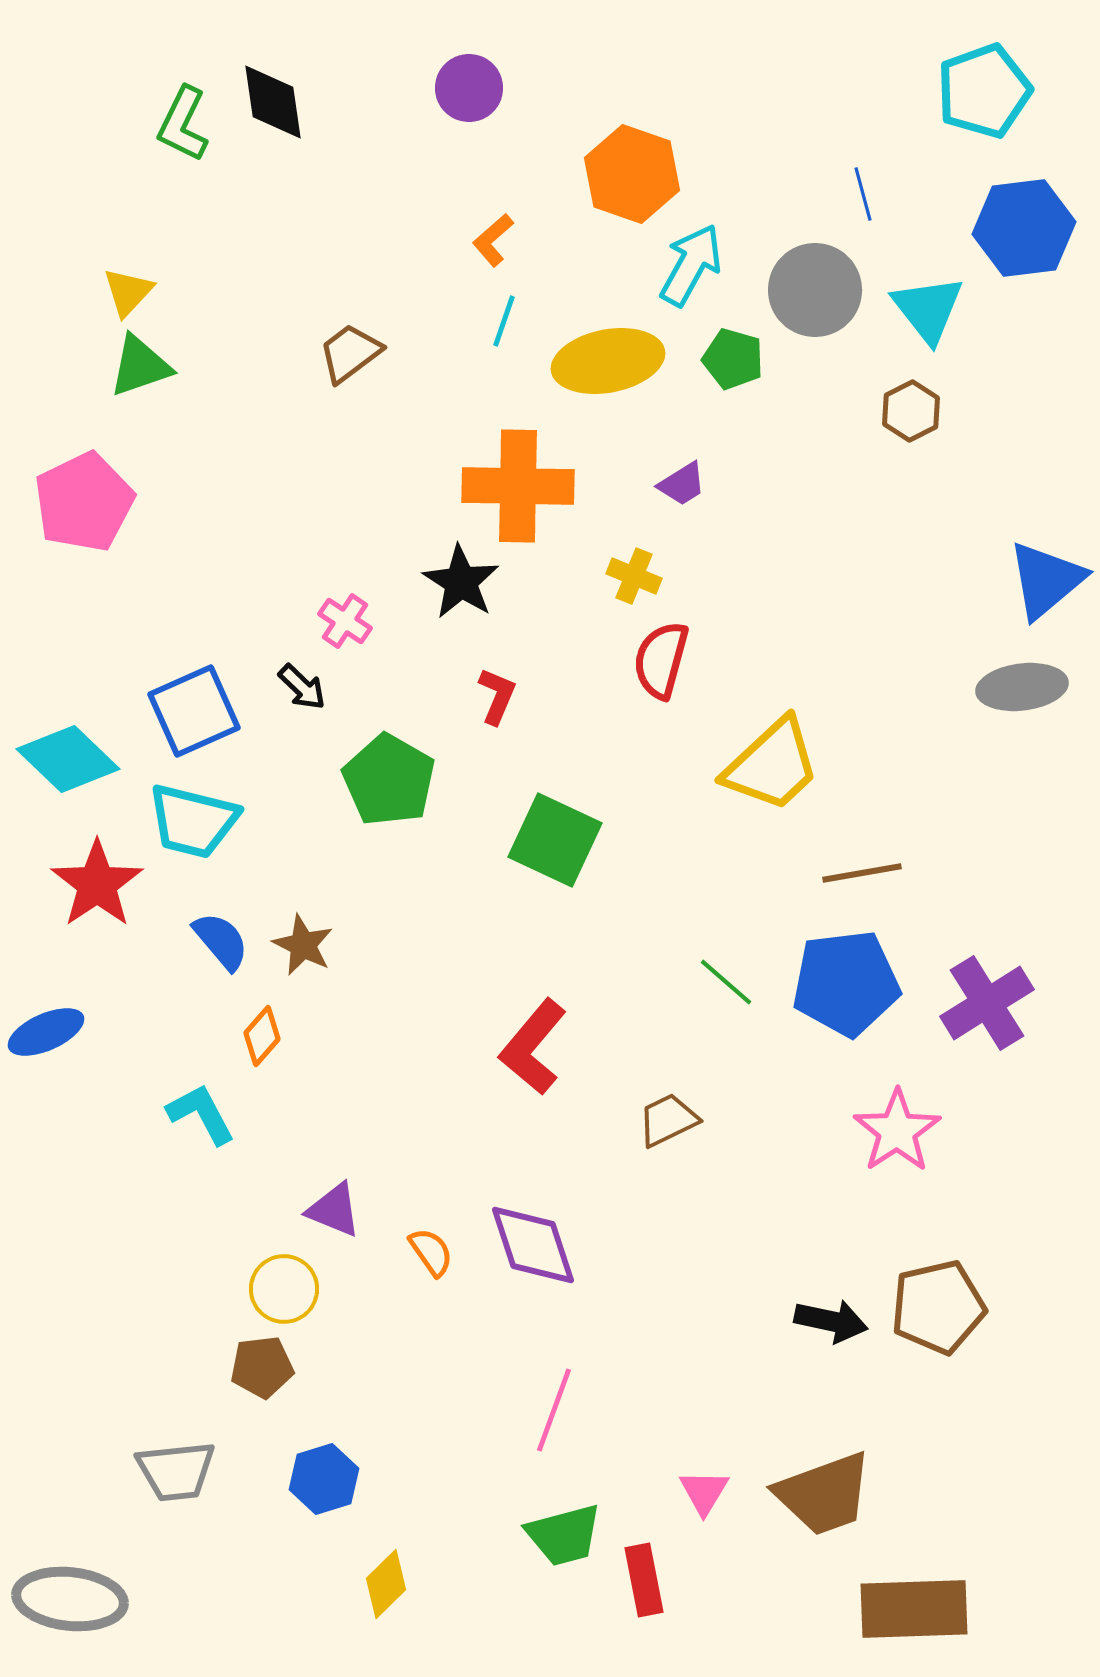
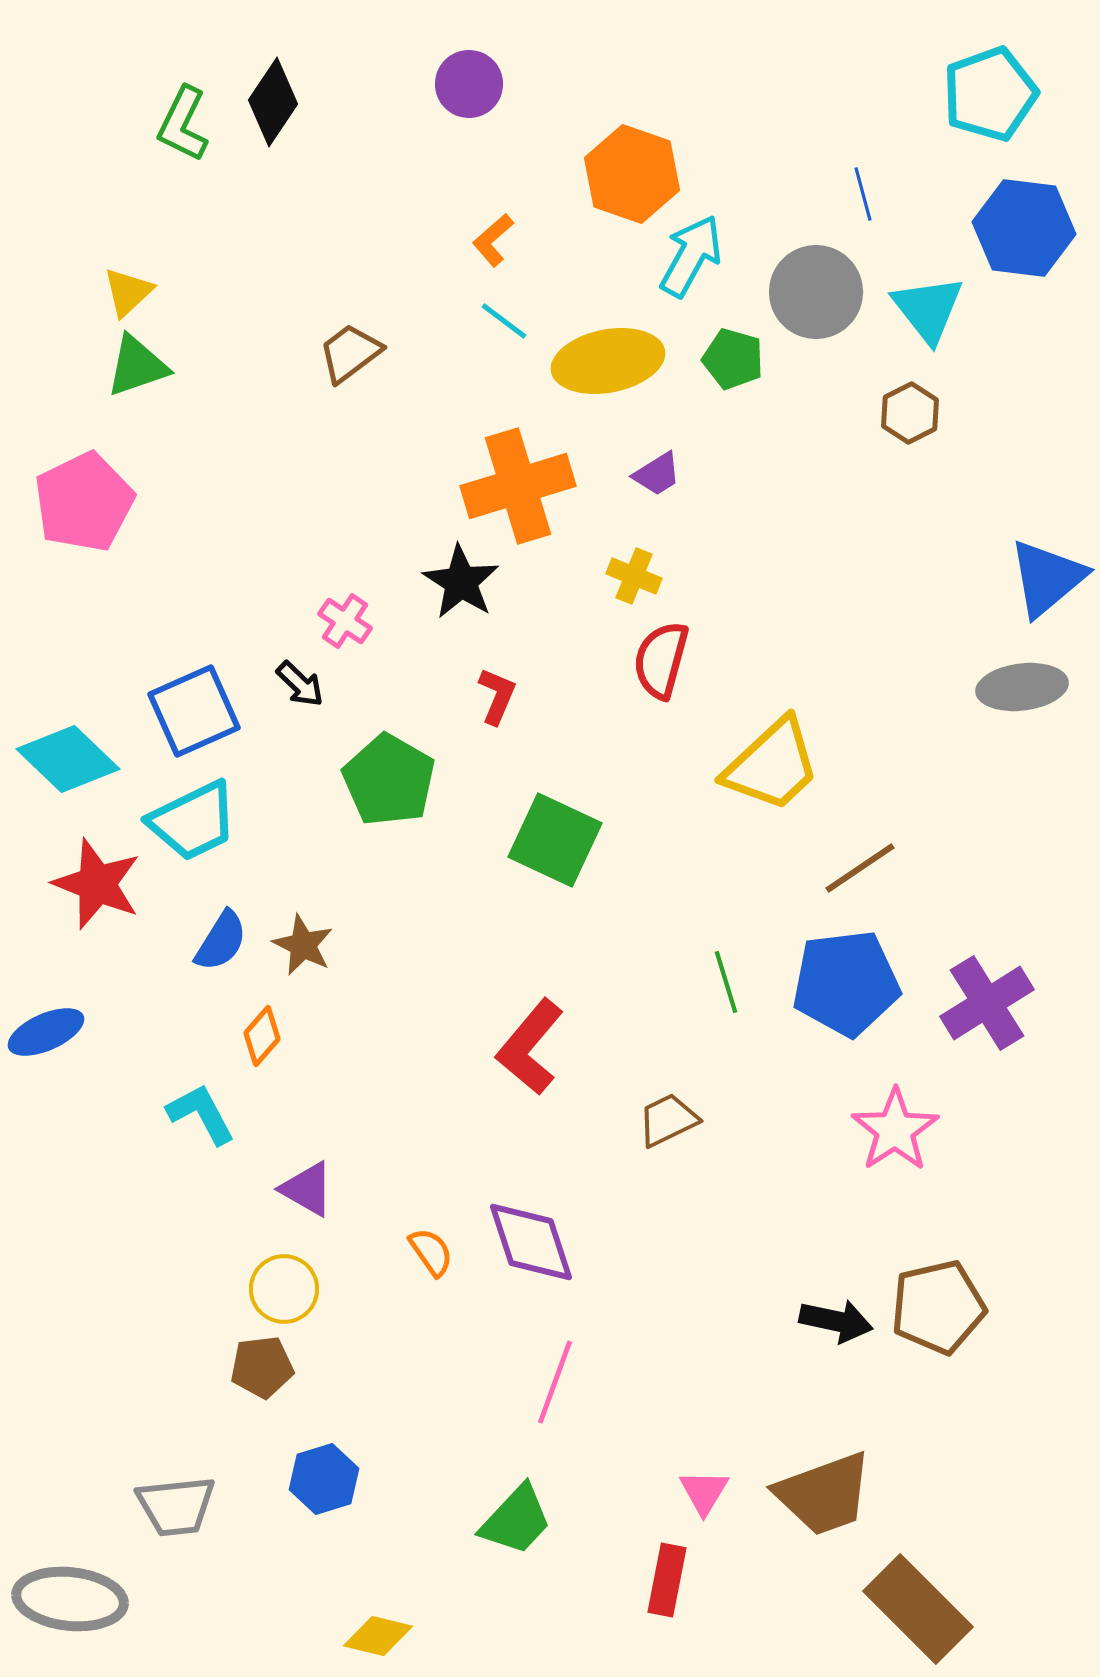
purple circle at (469, 88): moved 4 px up
cyan pentagon at (984, 91): moved 6 px right, 3 px down
black diamond at (273, 102): rotated 42 degrees clockwise
blue hexagon at (1024, 228): rotated 14 degrees clockwise
cyan arrow at (691, 265): moved 9 px up
gray circle at (815, 290): moved 1 px right, 2 px down
yellow triangle at (128, 292): rotated 4 degrees clockwise
cyan line at (504, 321): rotated 72 degrees counterclockwise
green triangle at (140, 366): moved 3 px left
brown hexagon at (911, 411): moved 1 px left, 2 px down
purple trapezoid at (682, 484): moved 25 px left, 10 px up
orange cross at (518, 486): rotated 18 degrees counterclockwise
blue triangle at (1046, 580): moved 1 px right, 2 px up
black arrow at (302, 687): moved 2 px left, 3 px up
cyan trapezoid at (193, 821): rotated 40 degrees counterclockwise
brown line at (862, 873): moved 2 px left, 5 px up; rotated 24 degrees counterclockwise
red star at (97, 884): rotated 16 degrees counterclockwise
blue semicircle at (221, 941): rotated 72 degrees clockwise
green line at (726, 982): rotated 32 degrees clockwise
red L-shape at (533, 1047): moved 3 px left
pink star at (897, 1131): moved 2 px left, 1 px up
purple triangle at (334, 1210): moved 27 px left, 21 px up; rotated 8 degrees clockwise
purple diamond at (533, 1245): moved 2 px left, 3 px up
black arrow at (831, 1321): moved 5 px right
pink line at (554, 1410): moved 1 px right, 28 px up
gray trapezoid at (176, 1471): moved 35 px down
green trapezoid at (564, 1535): moved 48 px left, 15 px up; rotated 32 degrees counterclockwise
red rectangle at (644, 1580): moved 23 px right; rotated 22 degrees clockwise
yellow diamond at (386, 1584): moved 8 px left, 52 px down; rotated 58 degrees clockwise
brown rectangle at (914, 1609): moved 4 px right; rotated 47 degrees clockwise
